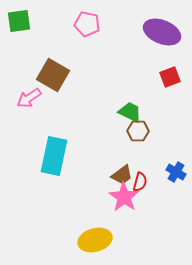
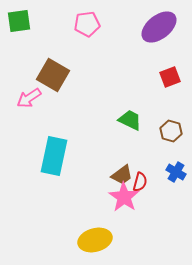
pink pentagon: rotated 20 degrees counterclockwise
purple ellipse: moved 3 px left, 5 px up; rotated 60 degrees counterclockwise
green trapezoid: moved 8 px down
brown hexagon: moved 33 px right; rotated 15 degrees clockwise
